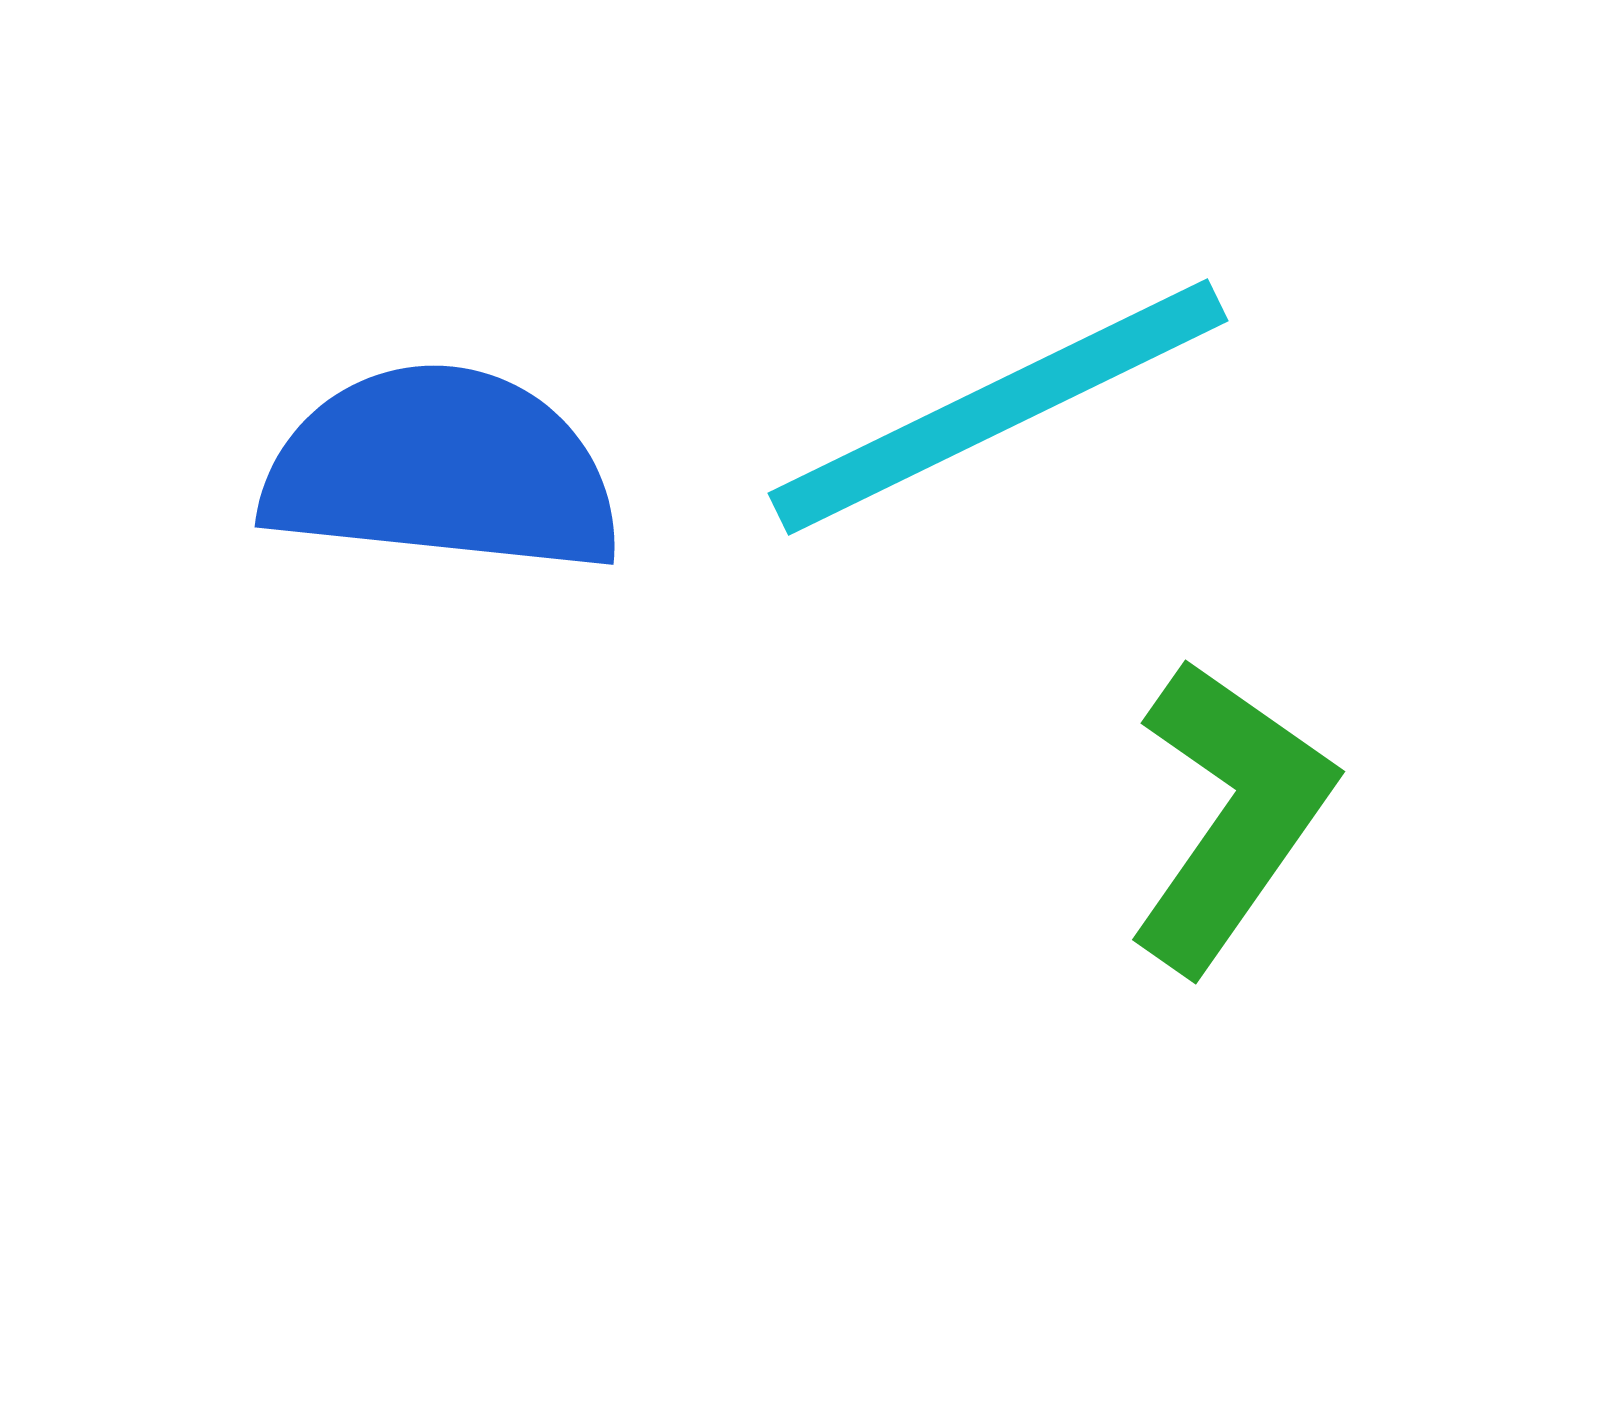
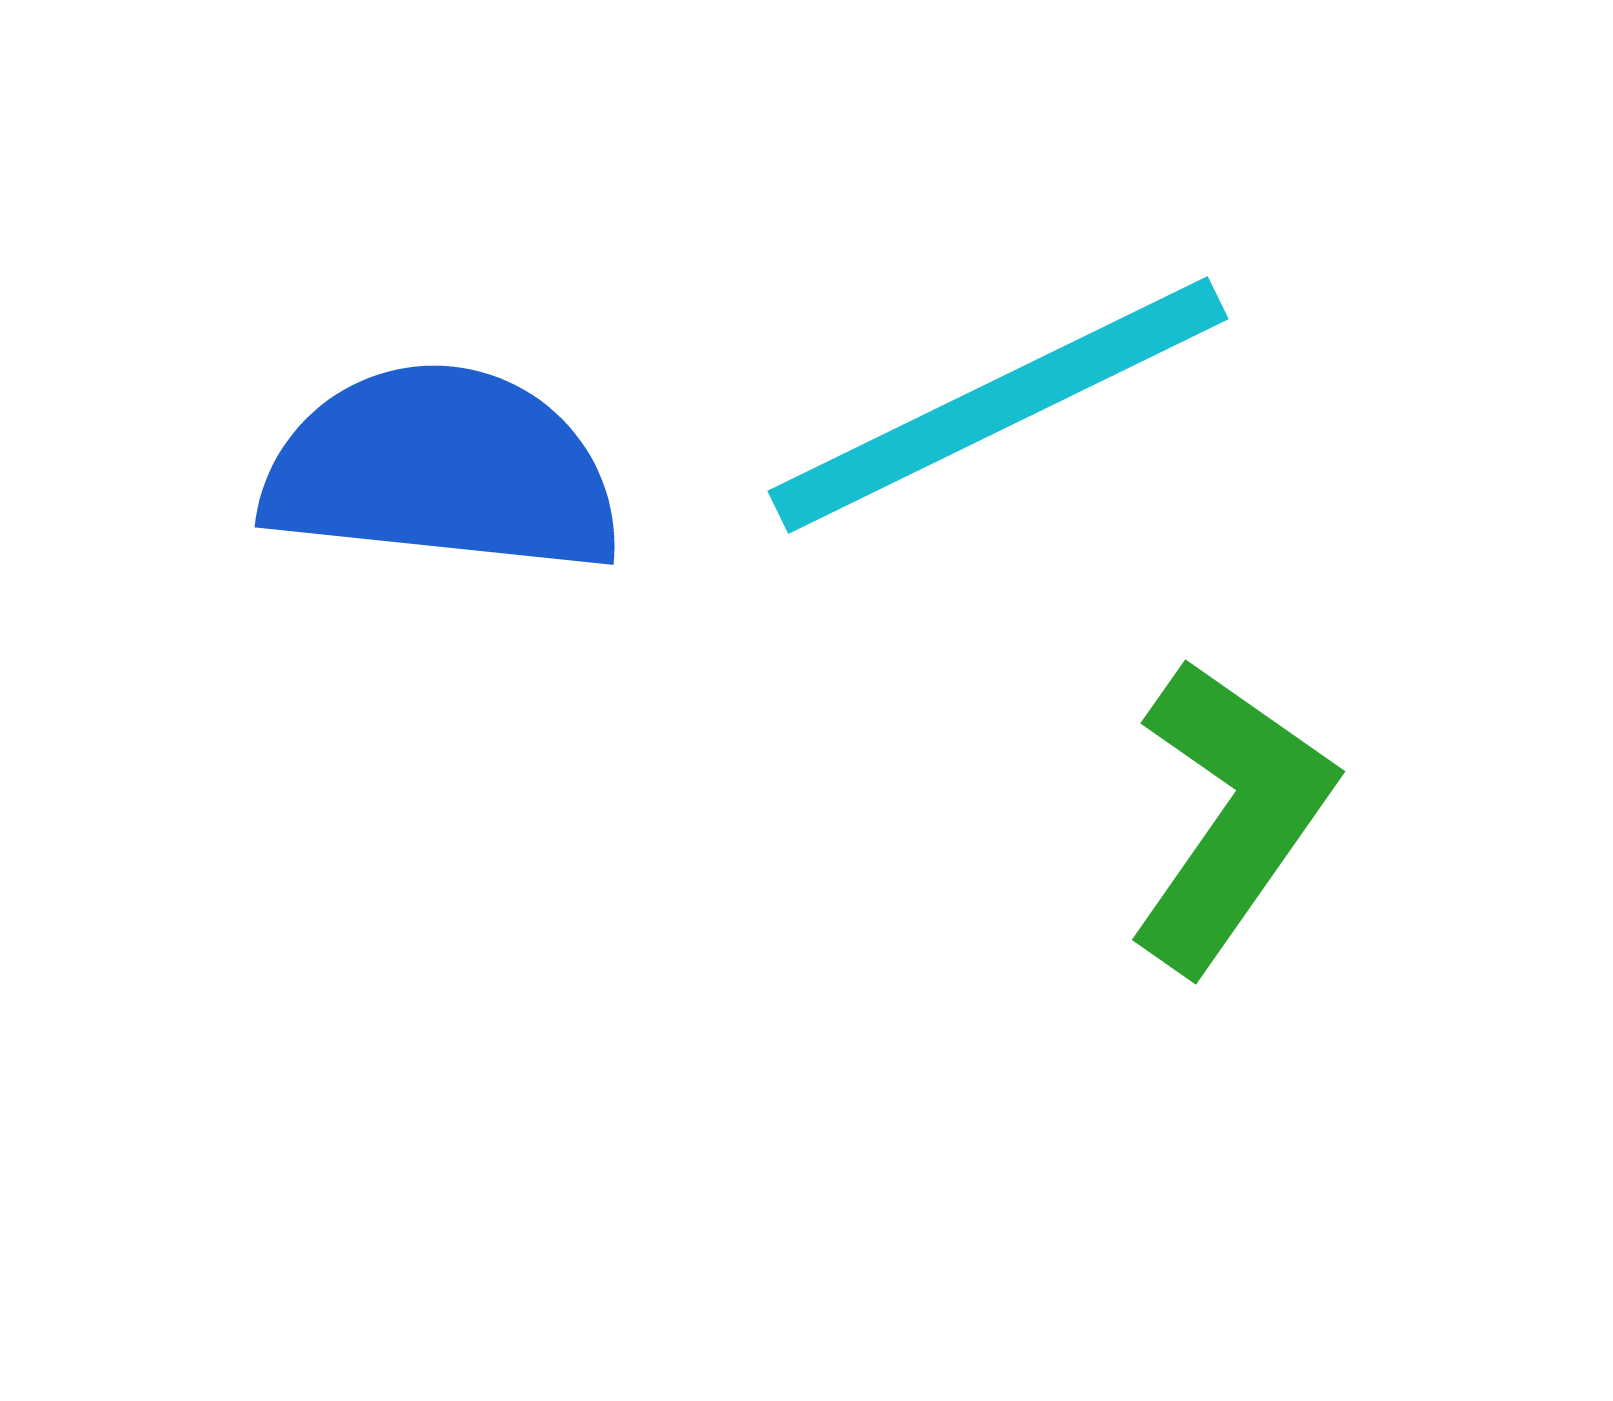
cyan line: moved 2 px up
